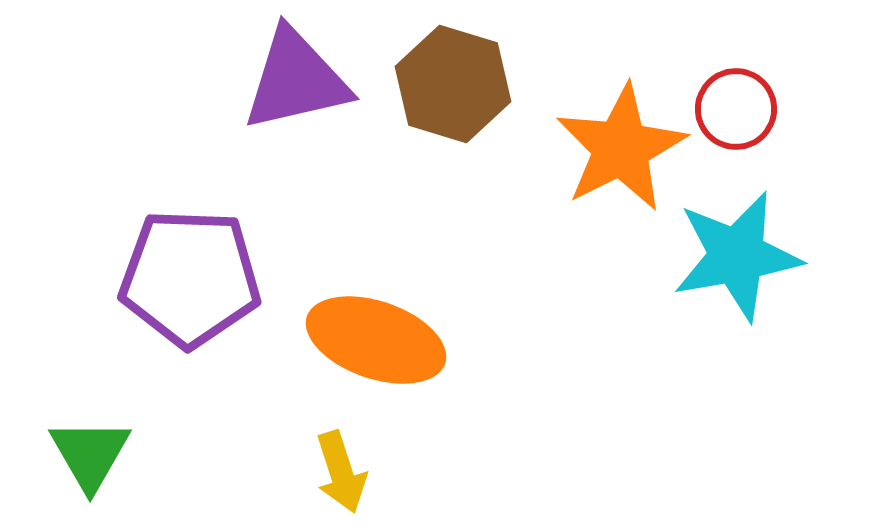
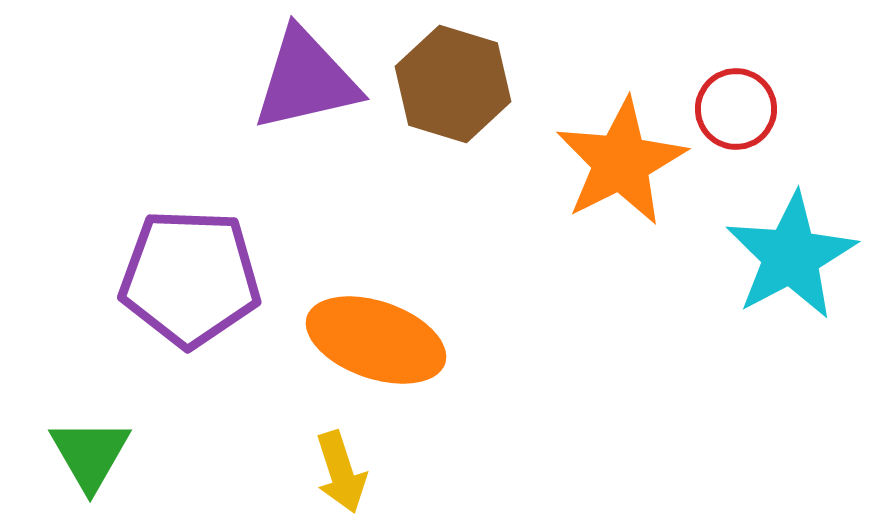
purple triangle: moved 10 px right
orange star: moved 14 px down
cyan star: moved 54 px right; rotated 18 degrees counterclockwise
